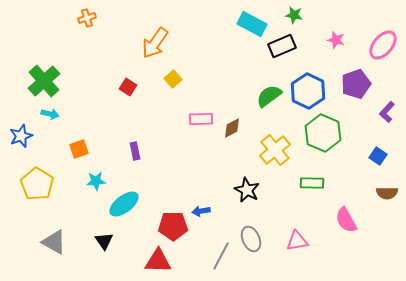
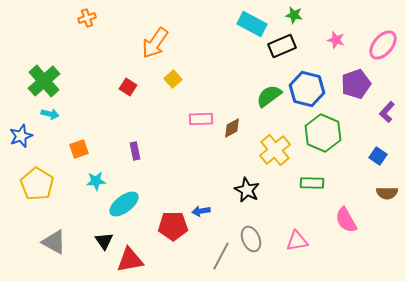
blue hexagon: moved 1 px left, 2 px up; rotated 12 degrees counterclockwise
red triangle: moved 28 px left, 1 px up; rotated 12 degrees counterclockwise
